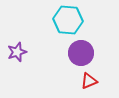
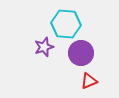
cyan hexagon: moved 2 px left, 4 px down
purple star: moved 27 px right, 5 px up
